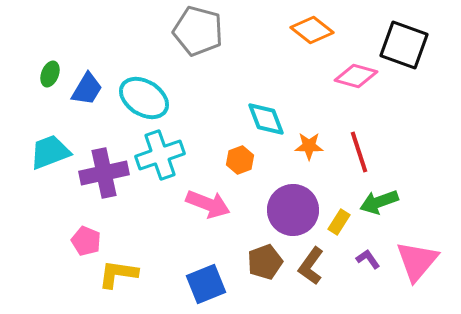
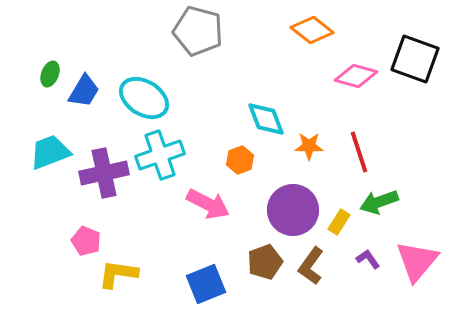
black square: moved 11 px right, 14 px down
blue trapezoid: moved 3 px left, 2 px down
pink arrow: rotated 6 degrees clockwise
